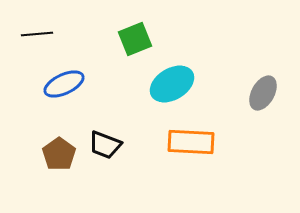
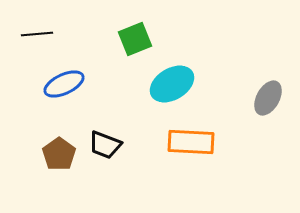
gray ellipse: moved 5 px right, 5 px down
